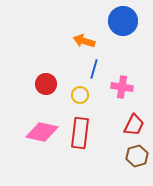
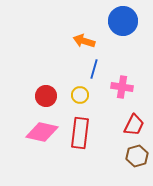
red circle: moved 12 px down
